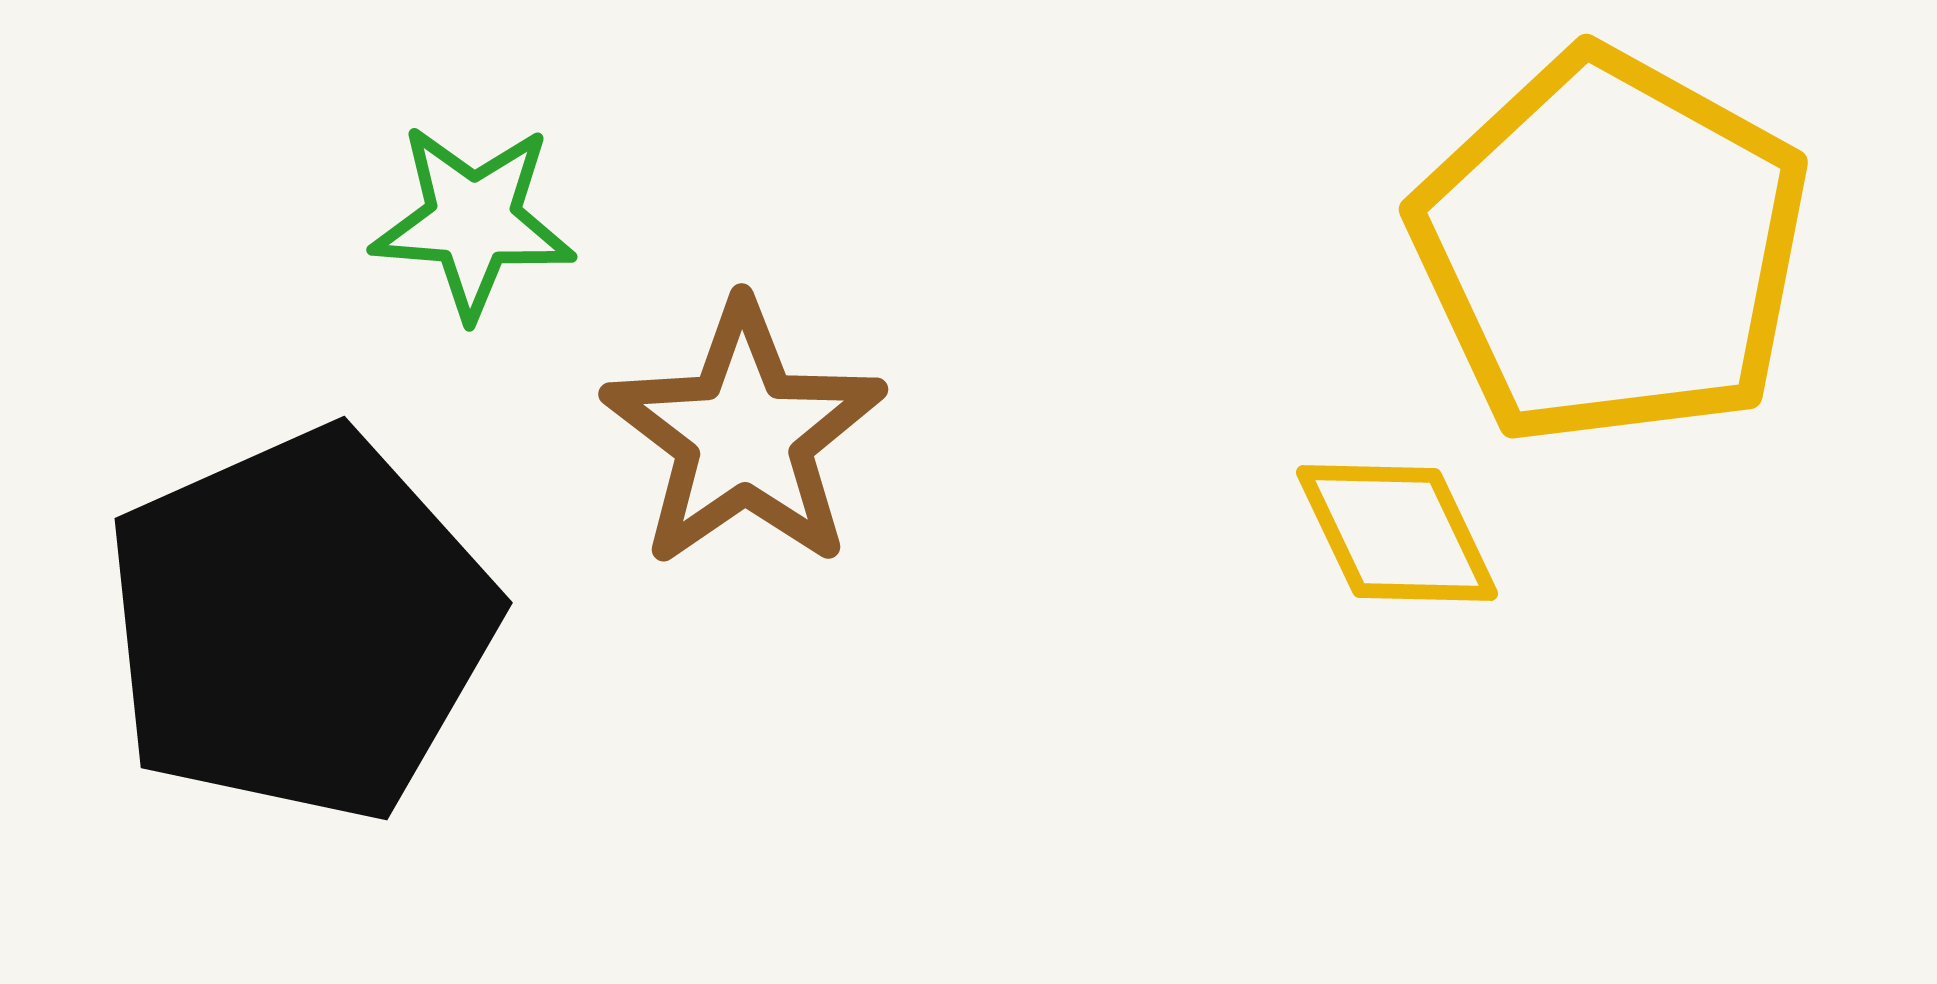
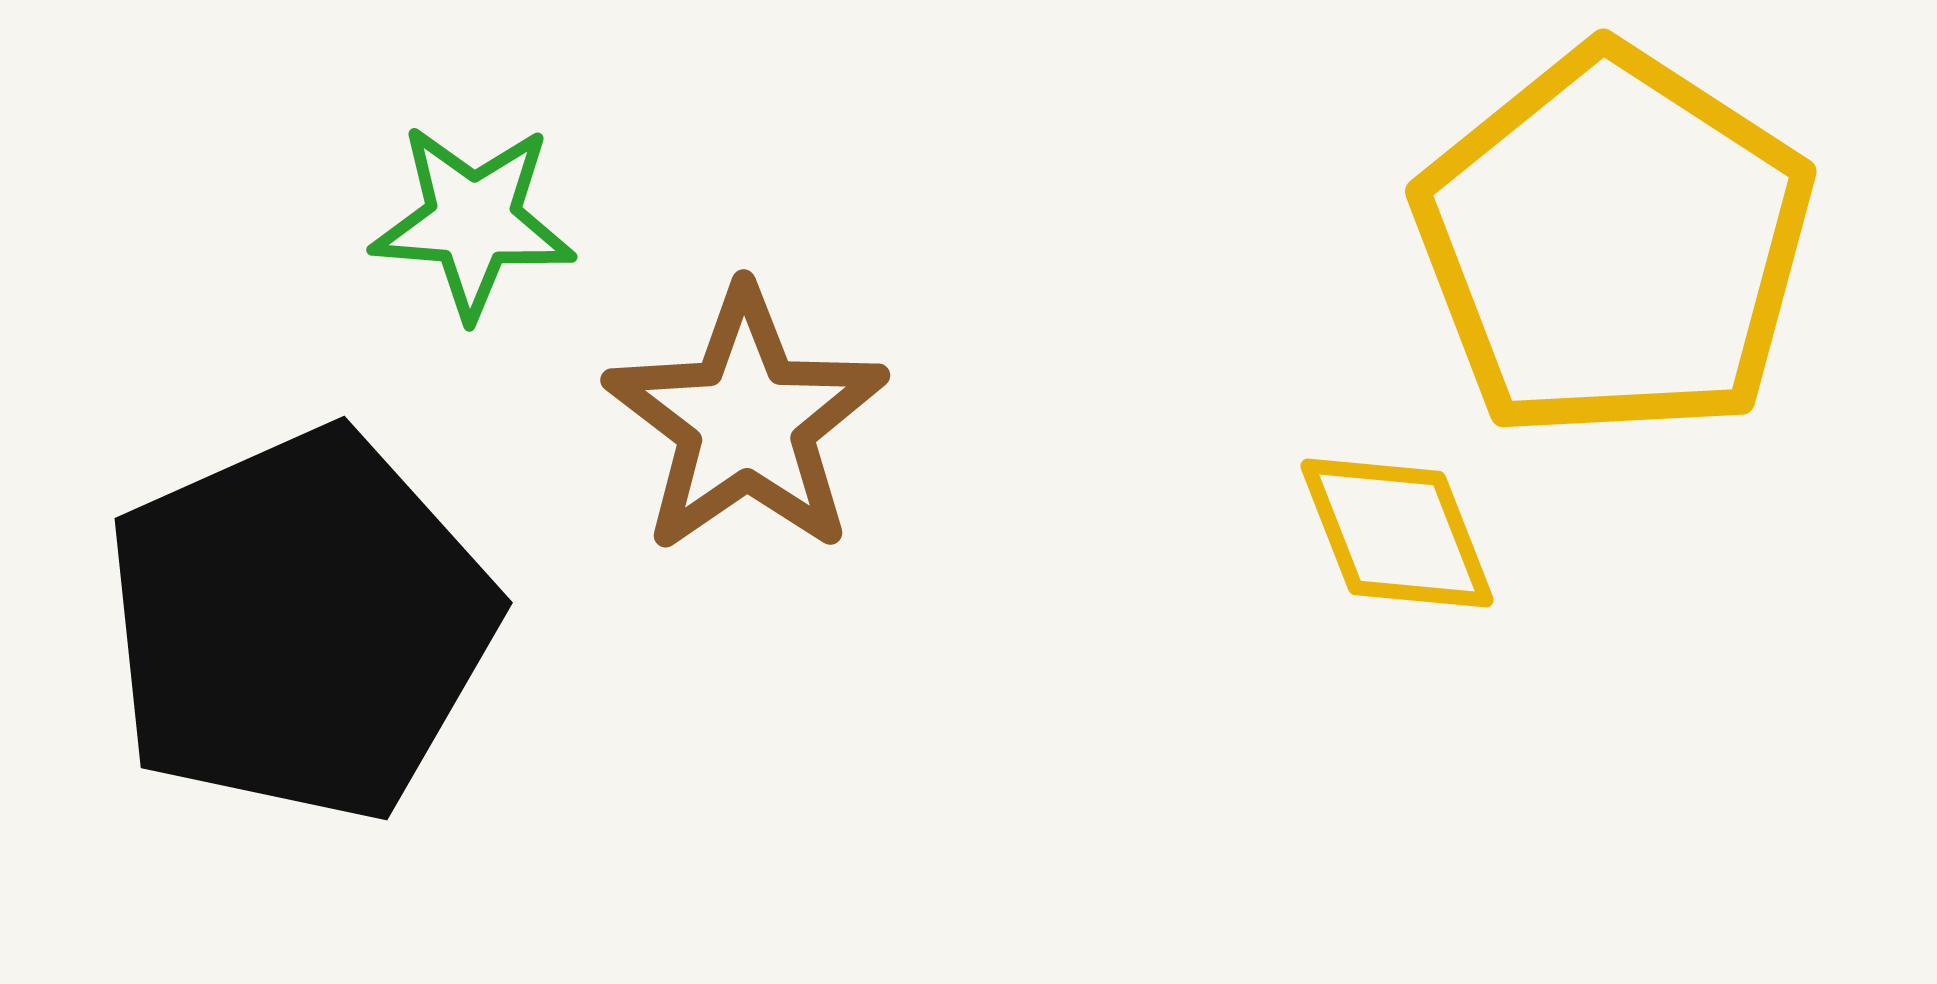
yellow pentagon: moved 3 px right, 4 px up; rotated 4 degrees clockwise
brown star: moved 2 px right, 14 px up
yellow diamond: rotated 4 degrees clockwise
